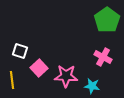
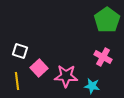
yellow line: moved 5 px right, 1 px down
